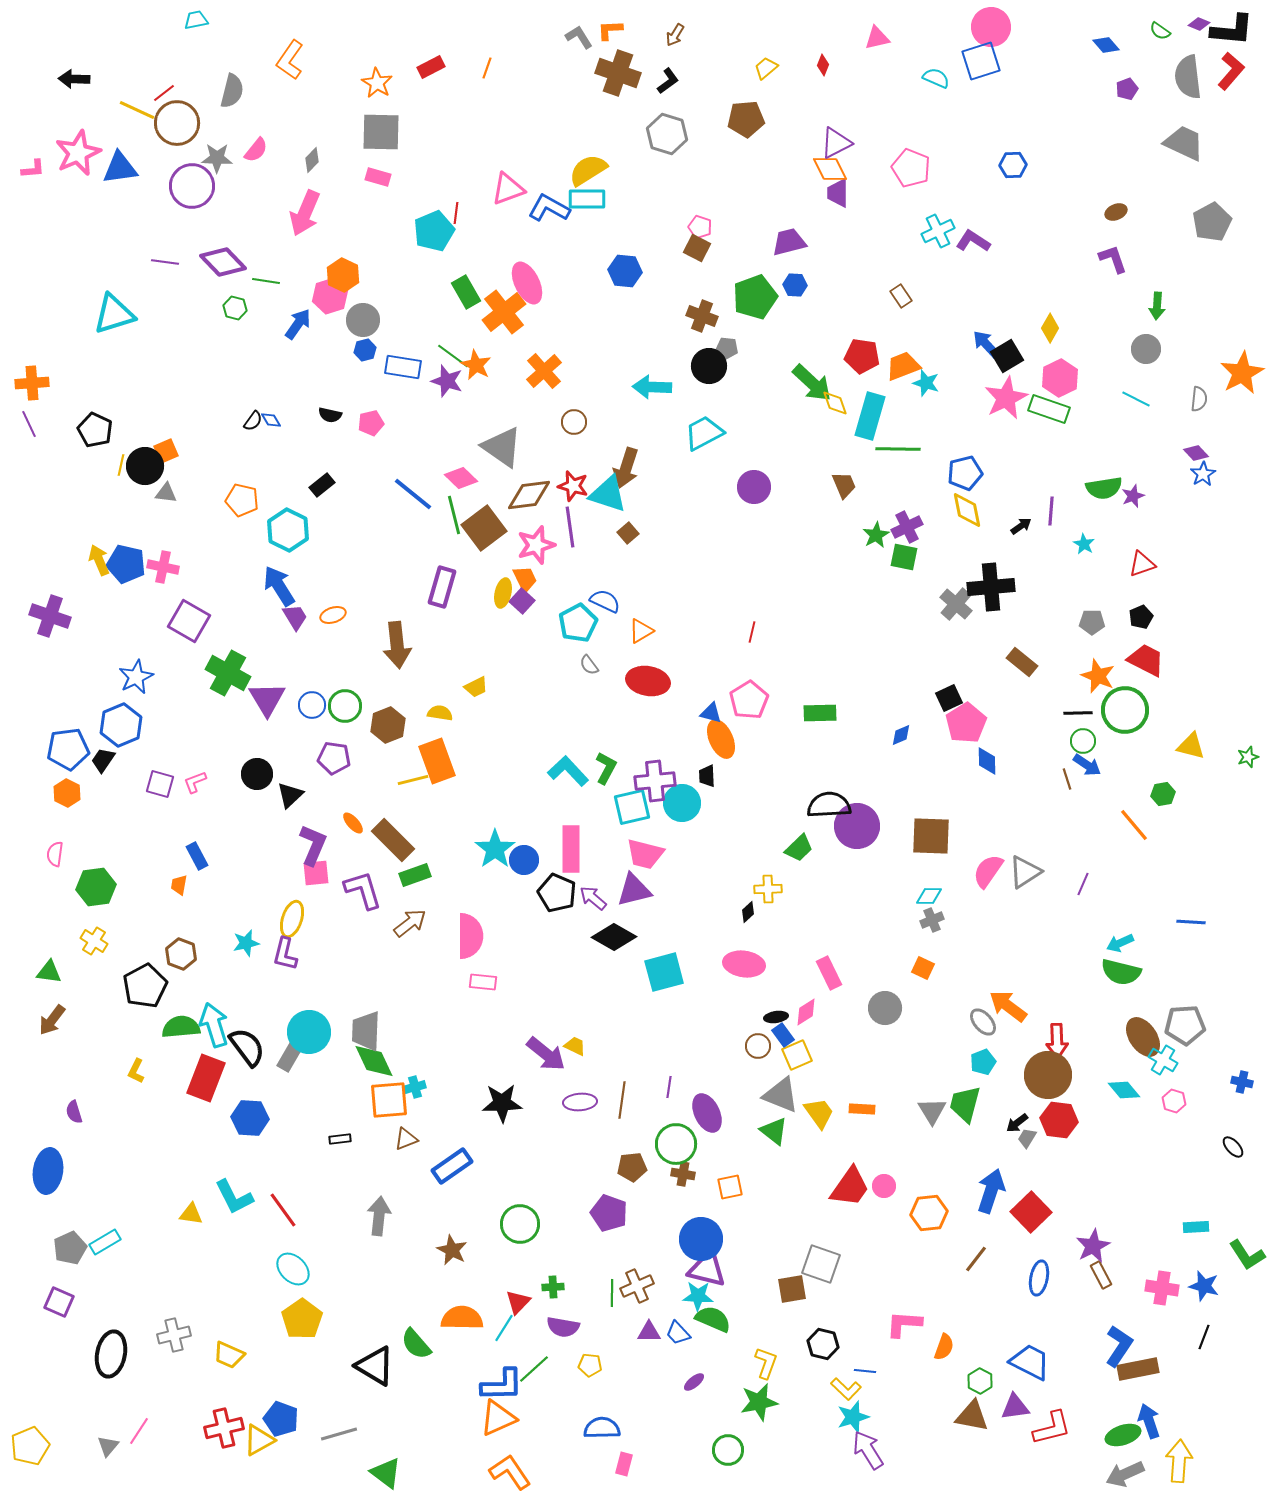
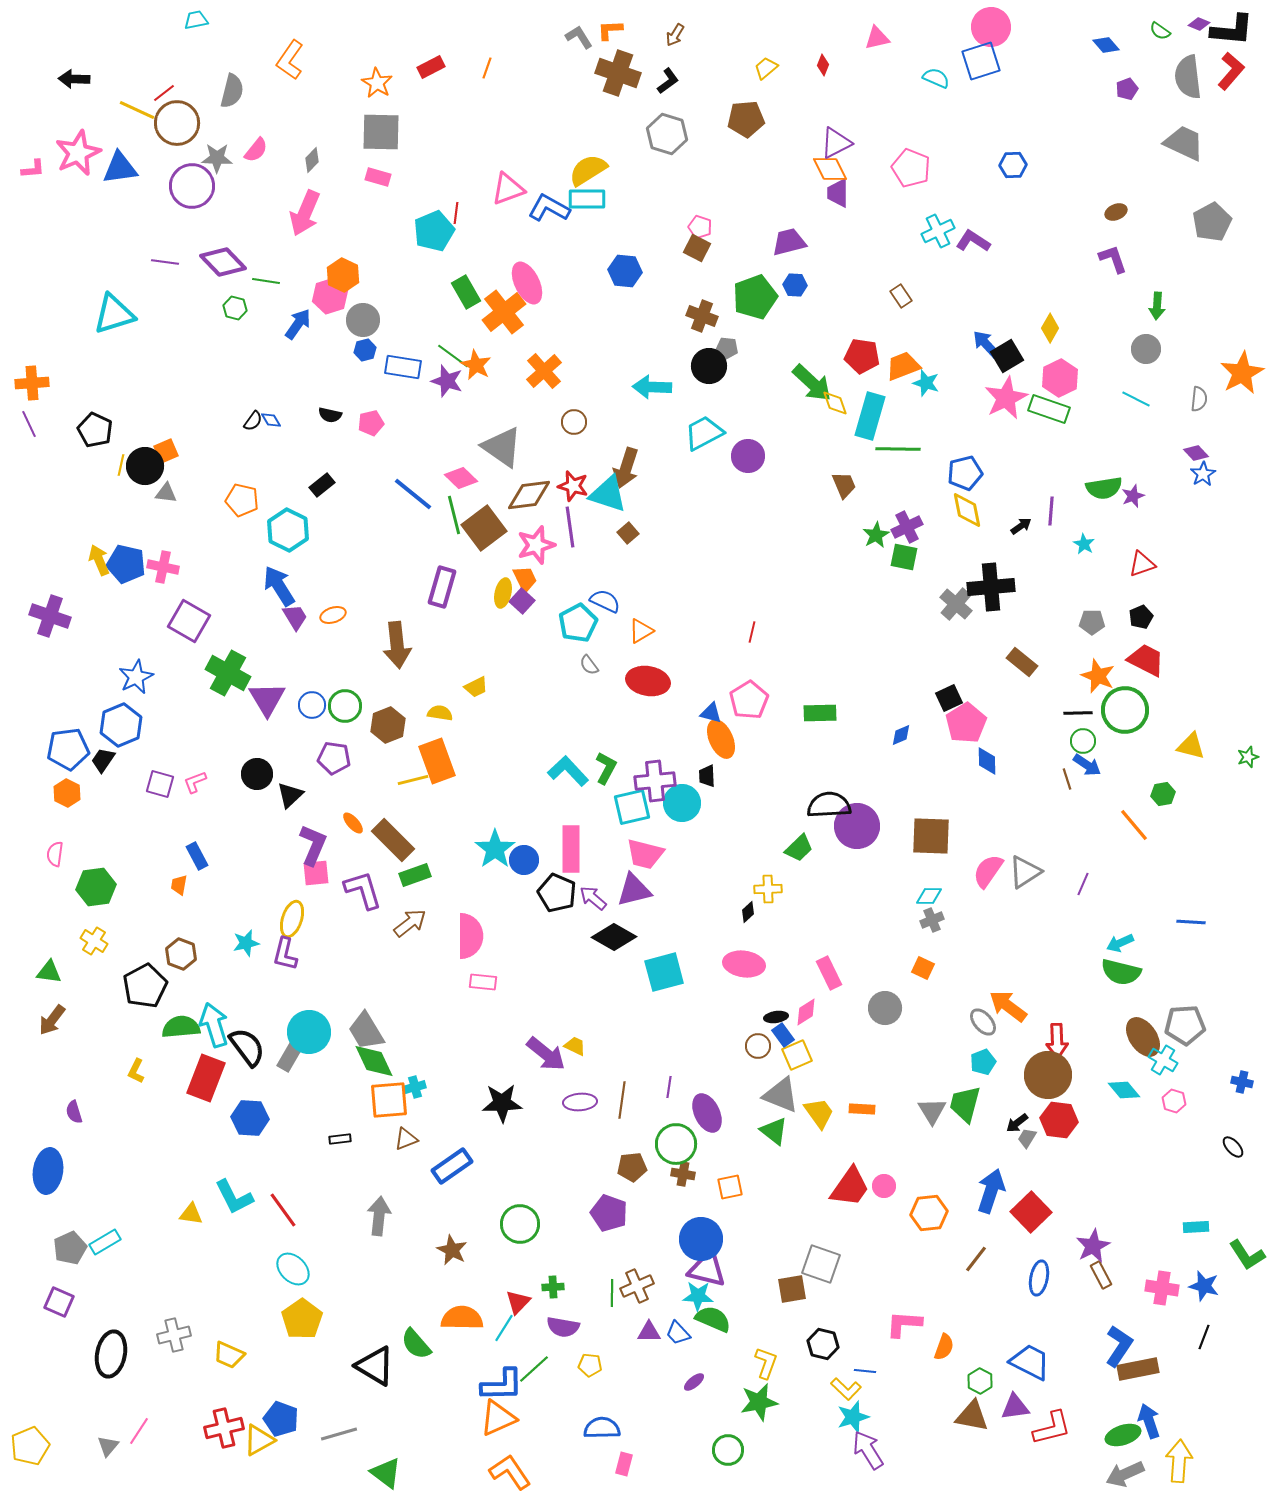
purple circle at (754, 487): moved 6 px left, 31 px up
gray trapezoid at (366, 1031): rotated 33 degrees counterclockwise
